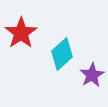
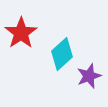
purple star: moved 3 px left, 1 px down; rotated 10 degrees clockwise
